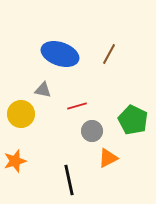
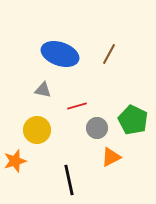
yellow circle: moved 16 px right, 16 px down
gray circle: moved 5 px right, 3 px up
orange triangle: moved 3 px right, 1 px up
